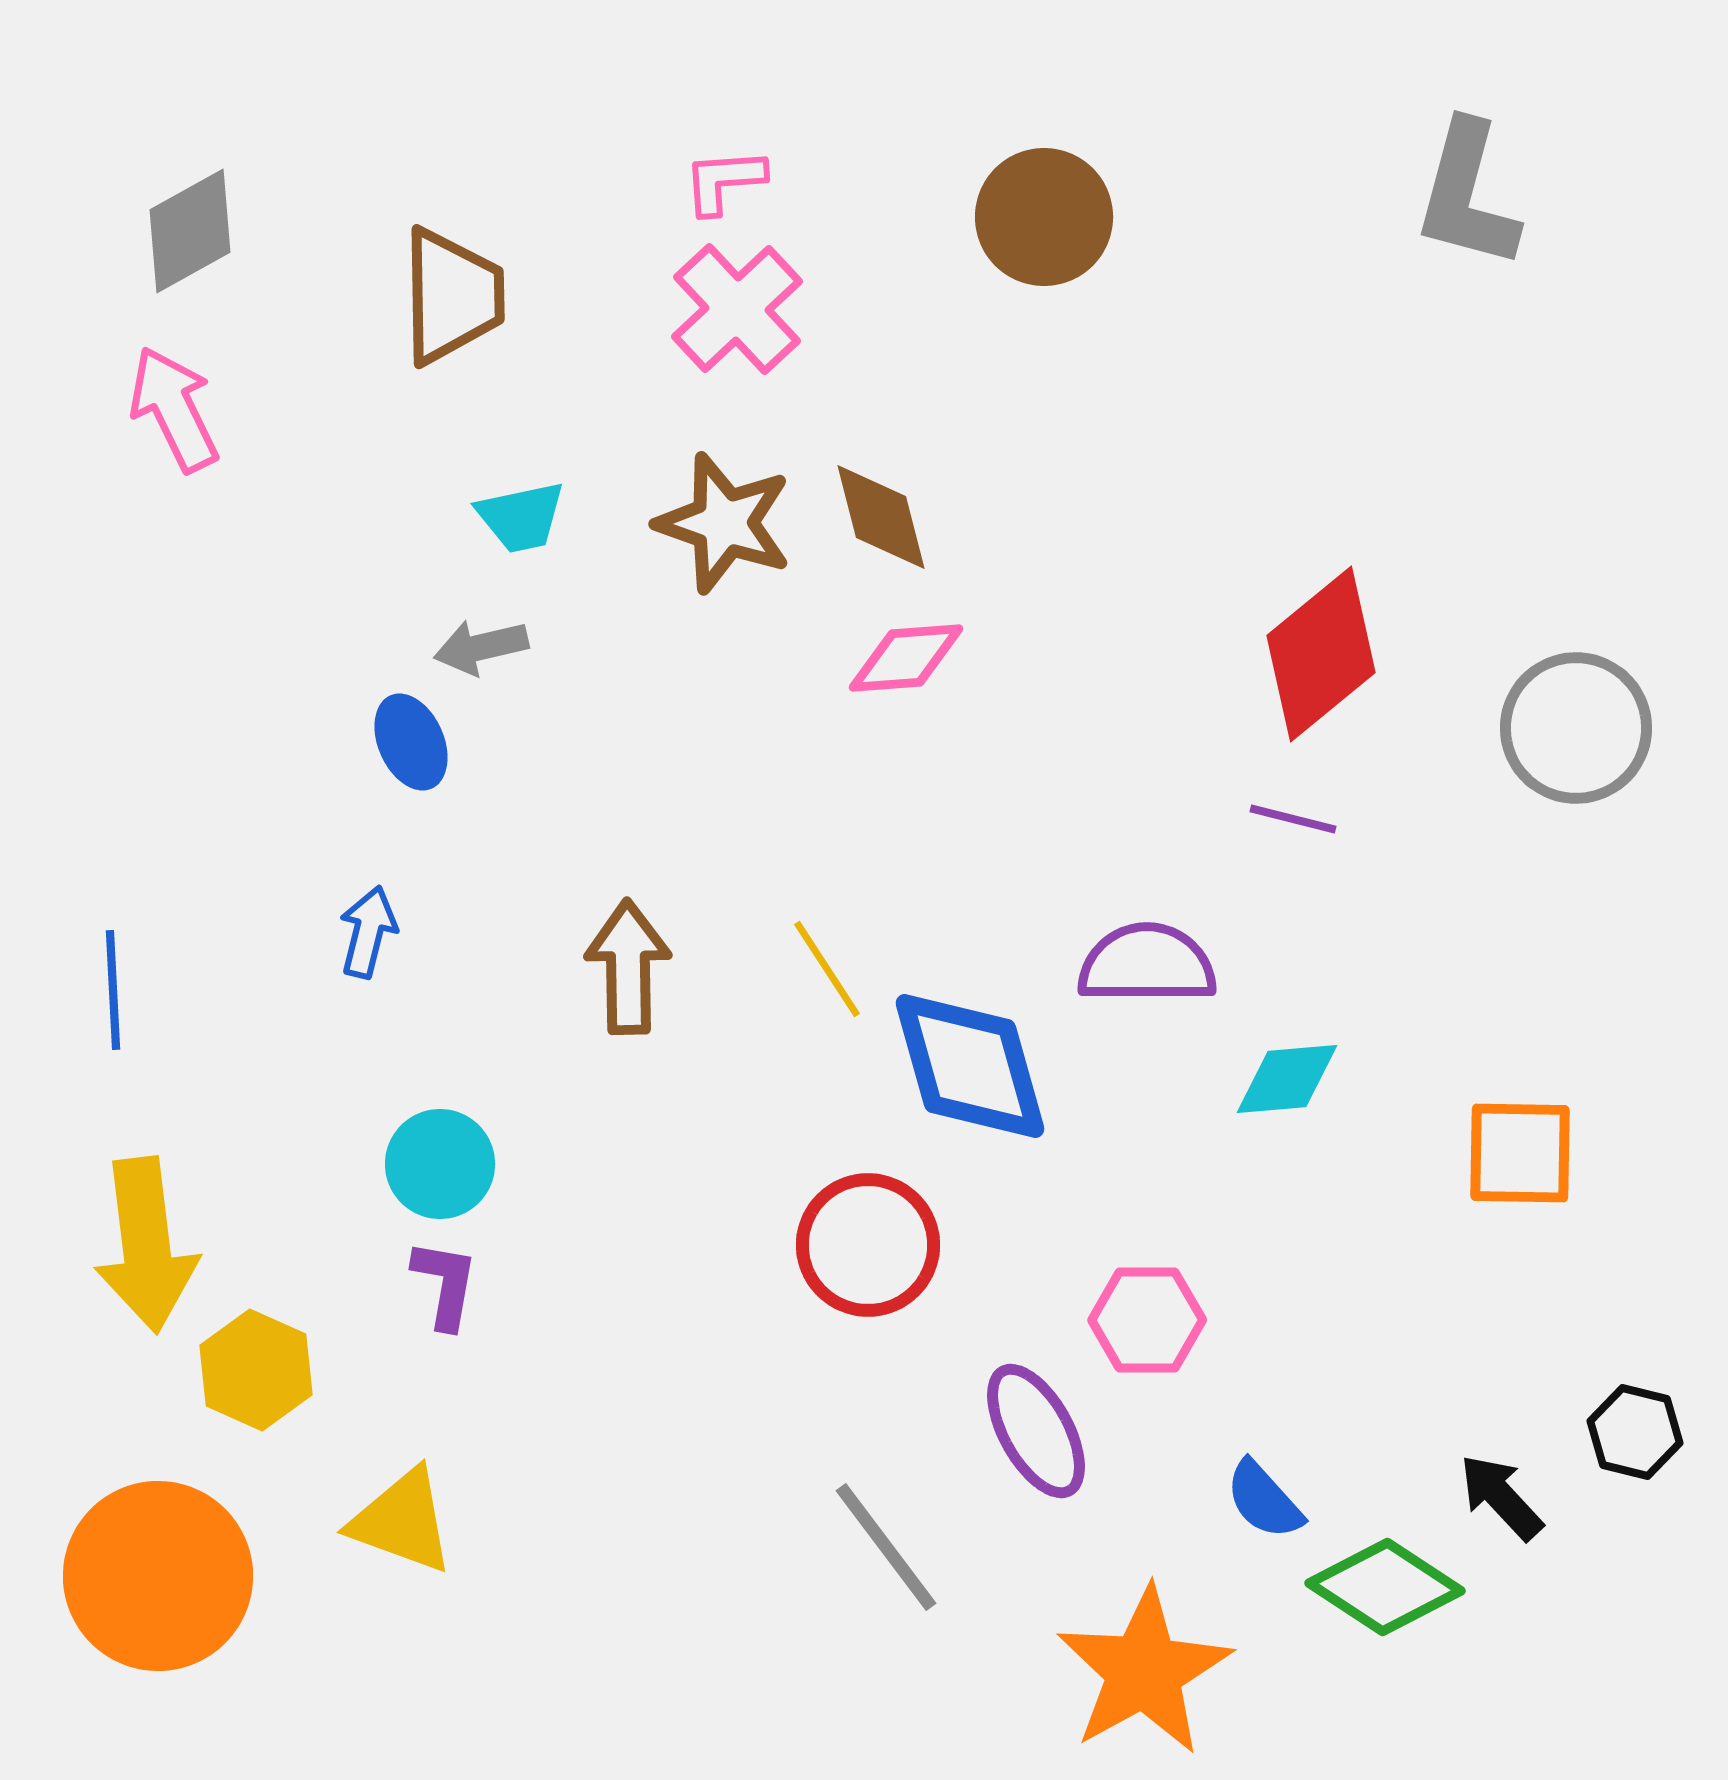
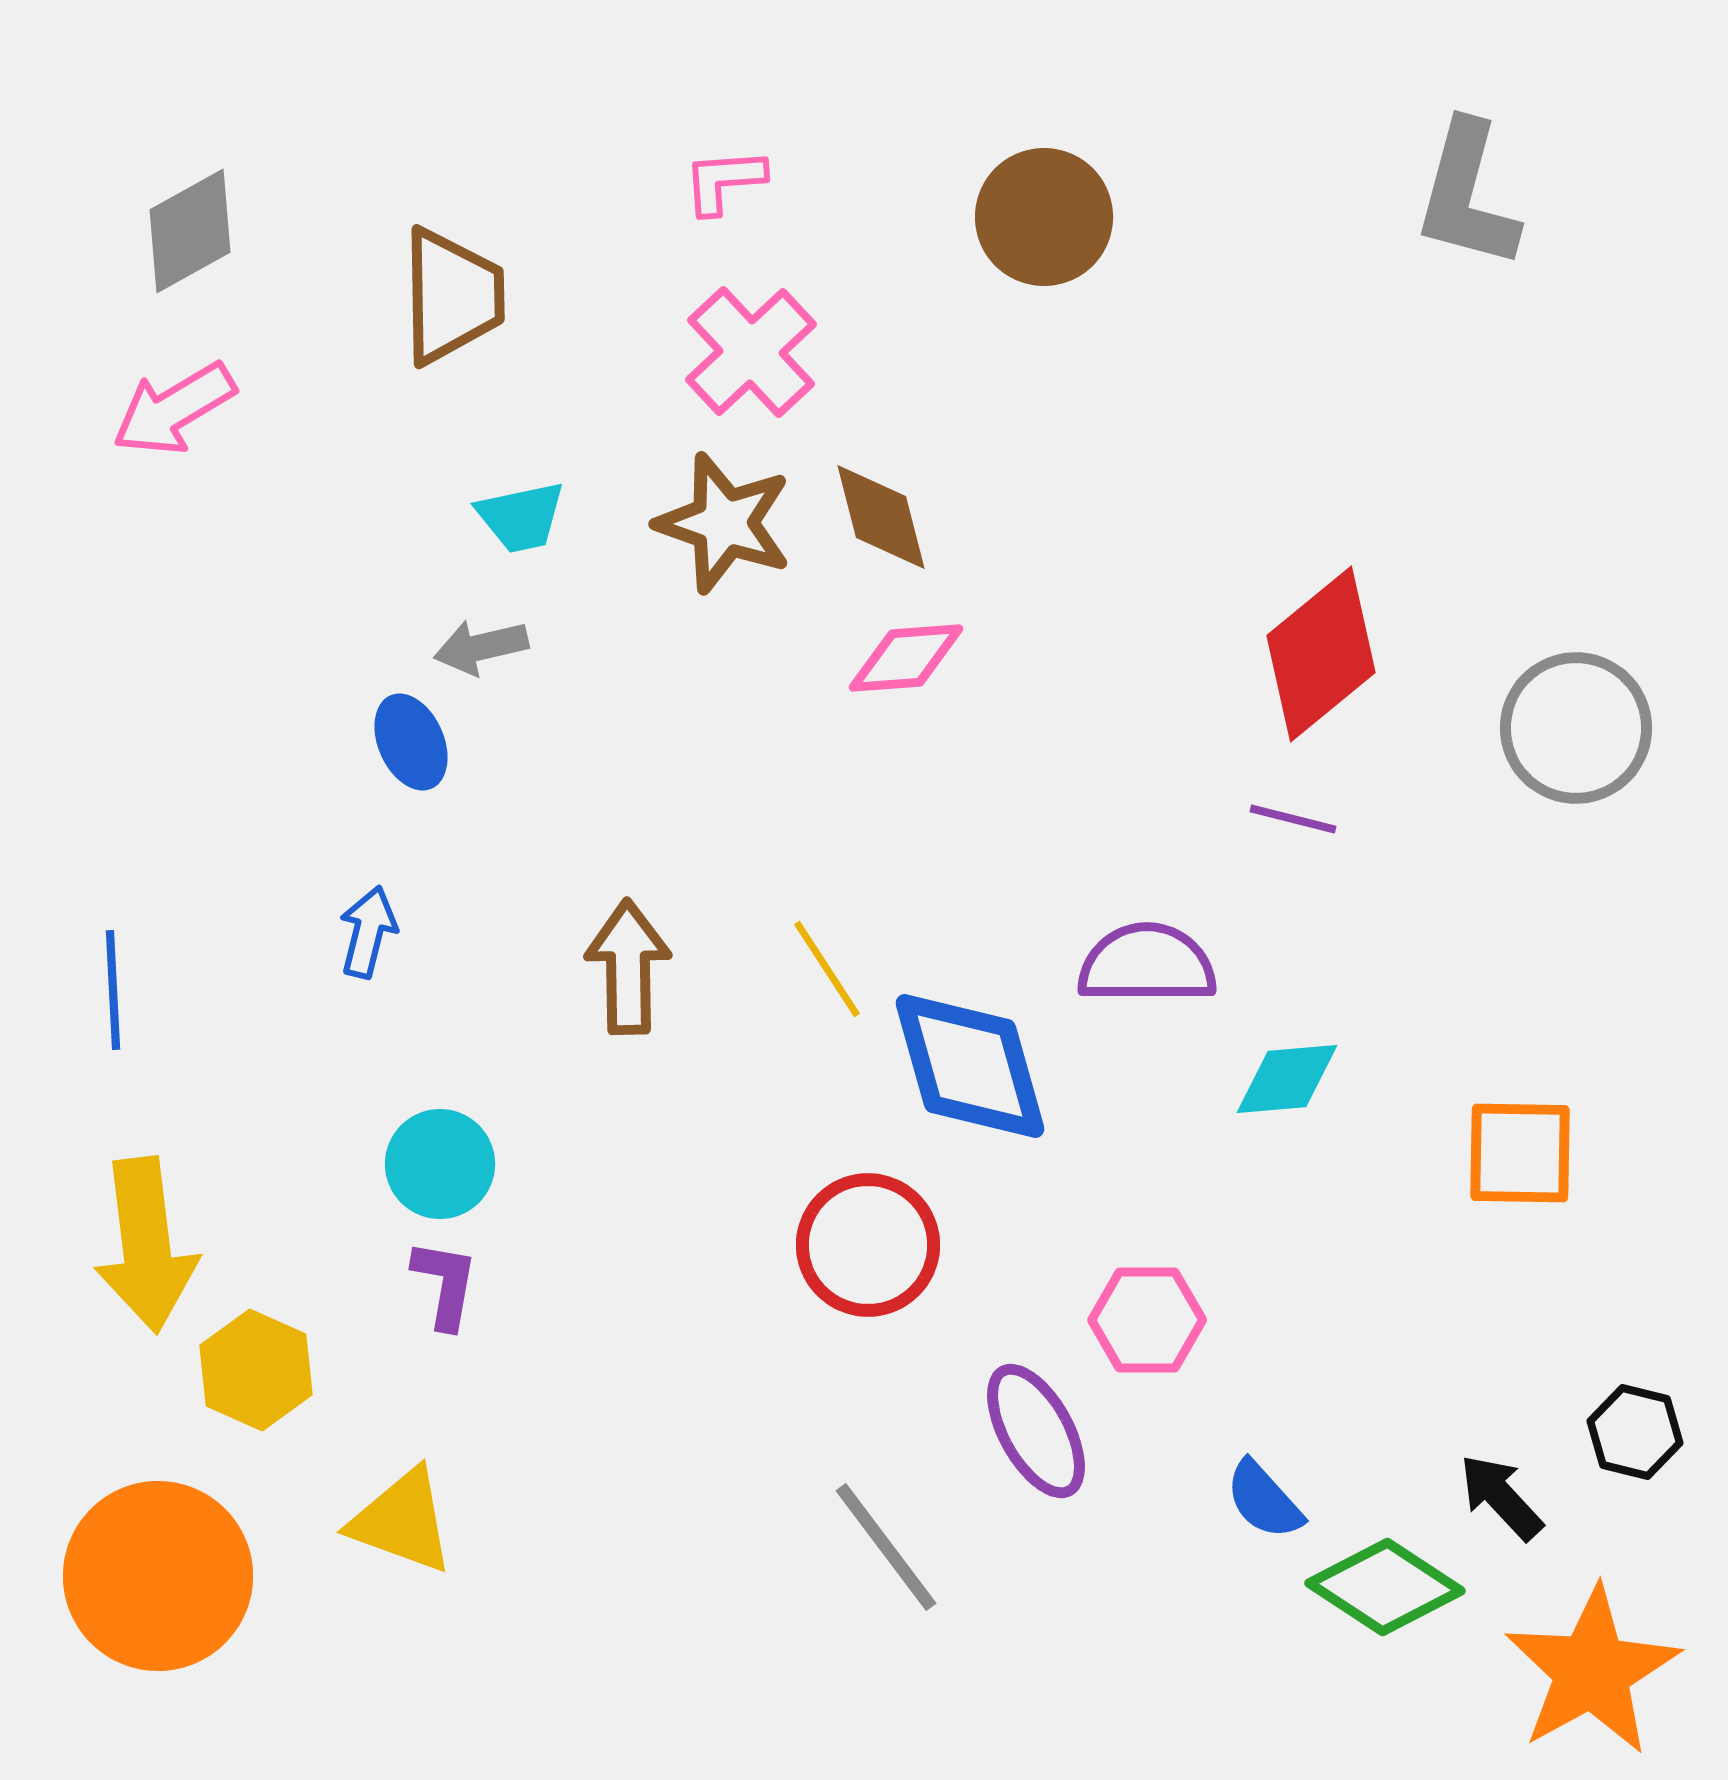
pink cross: moved 14 px right, 43 px down
pink arrow: rotated 95 degrees counterclockwise
orange star: moved 448 px right
